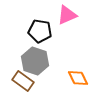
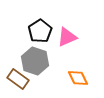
pink triangle: moved 22 px down
black pentagon: rotated 30 degrees clockwise
brown rectangle: moved 5 px left, 2 px up
